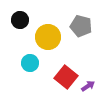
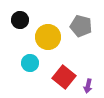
red square: moved 2 px left
purple arrow: rotated 136 degrees clockwise
